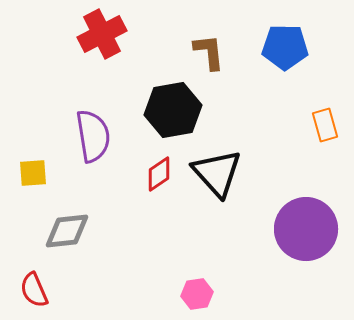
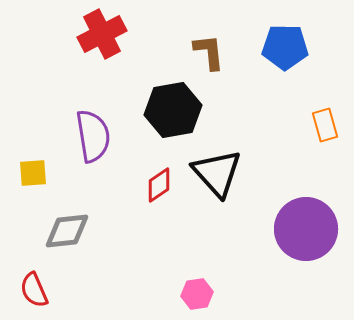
red diamond: moved 11 px down
